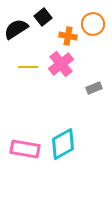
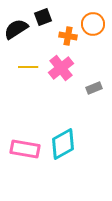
black square: rotated 18 degrees clockwise
pink cross: moved 4 px down
